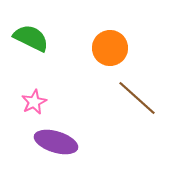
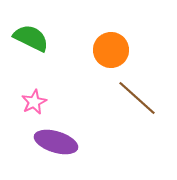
orange circle: moved 1 px right, 2 px down
